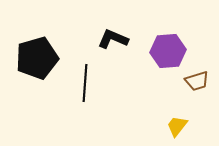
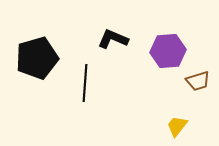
brown trapezoid: moved 1 px right
